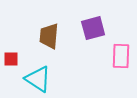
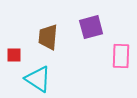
purple square: moved 2 px left, 1 px up
brown trapezoid: moved 1 px left, 1 px down
red square: moved 3 px right, 4 px up
